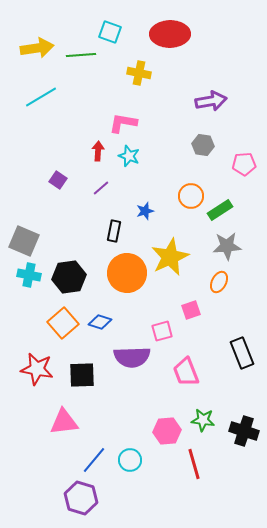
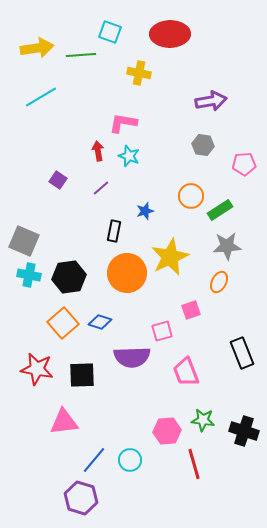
red arrow at (98, 151): rotated 12 degrees counterclockwise
